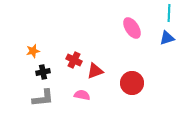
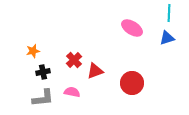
pink ellipse: rotated 25 degrees counterclockwise
red cross: rotated 21 degrees clockwise
pink semicircle: moved 10 px left, 3 px up
